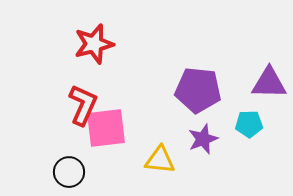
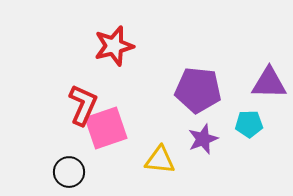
red star: moved 20 px right, 2 px down
pink square: rotated 12 degrees counterclockwise
